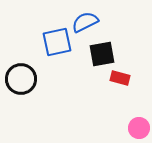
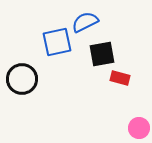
black circle: moved 1 px right
